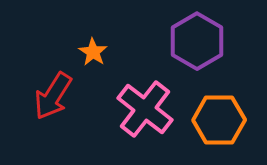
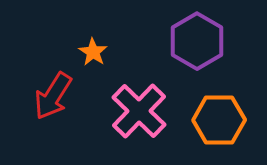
pink cross: moved 6 px left, 2 px down; rotated 6 degrees clockwise
